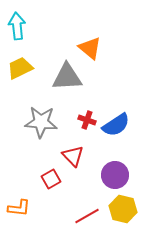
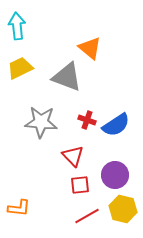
gray triangle: rotated 24 degrees clockwise
red square: moved 29 px right, 6 px down; rotated 24 degrees clockwise
